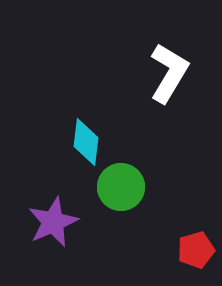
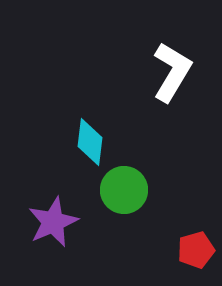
white L-shape: moved 3 px right, 1 px up
cyan diamond: moved 4 px right
green circle: moved 3 px right, 3 px down
